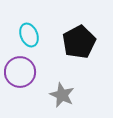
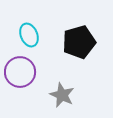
black pentagon: rotated 12 degrees clockwise
